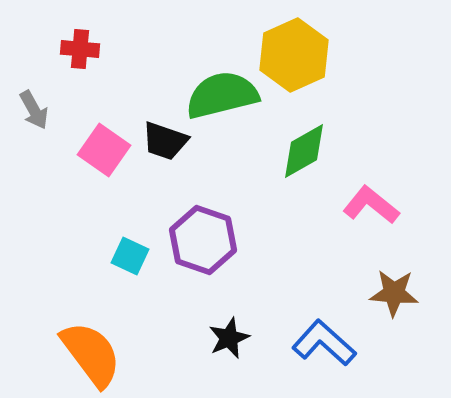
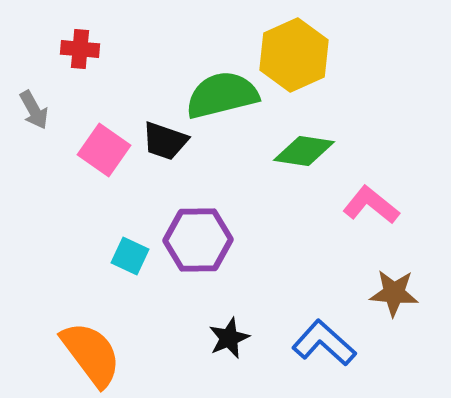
green diamond: rotated 38 degrees clockwise
purple hexagon: moved 5 px left; rotated 20 degrees counterclockwise
